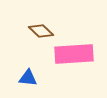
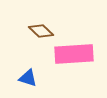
blue triangle: rotated 12 degrees clockwise
